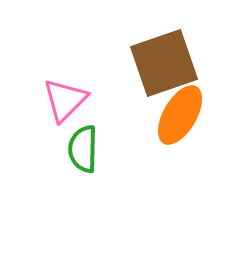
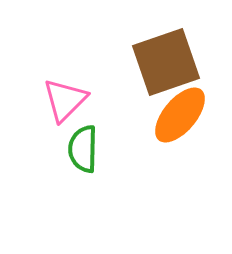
brown square: moved 2 px right, 1 px up
orange ellipse: rotated 10 degrees clockwise
